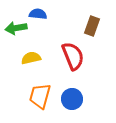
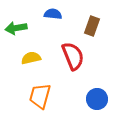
blue semicircle: moved 15 px right
blue circle: moved 25 px right
